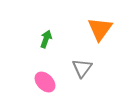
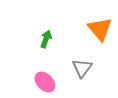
orange triangle: rotated 16 degrees counterclockwise
